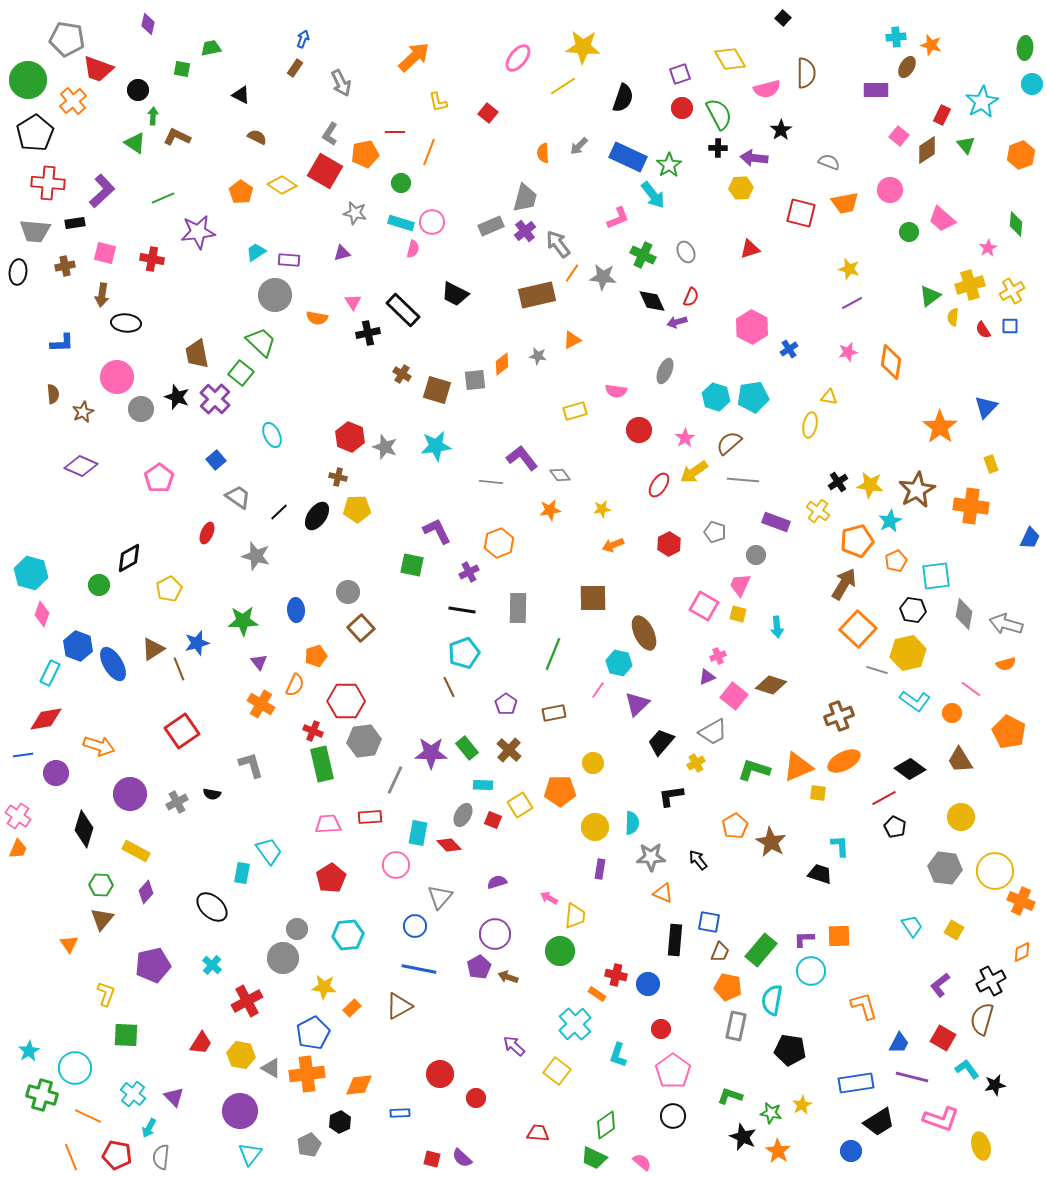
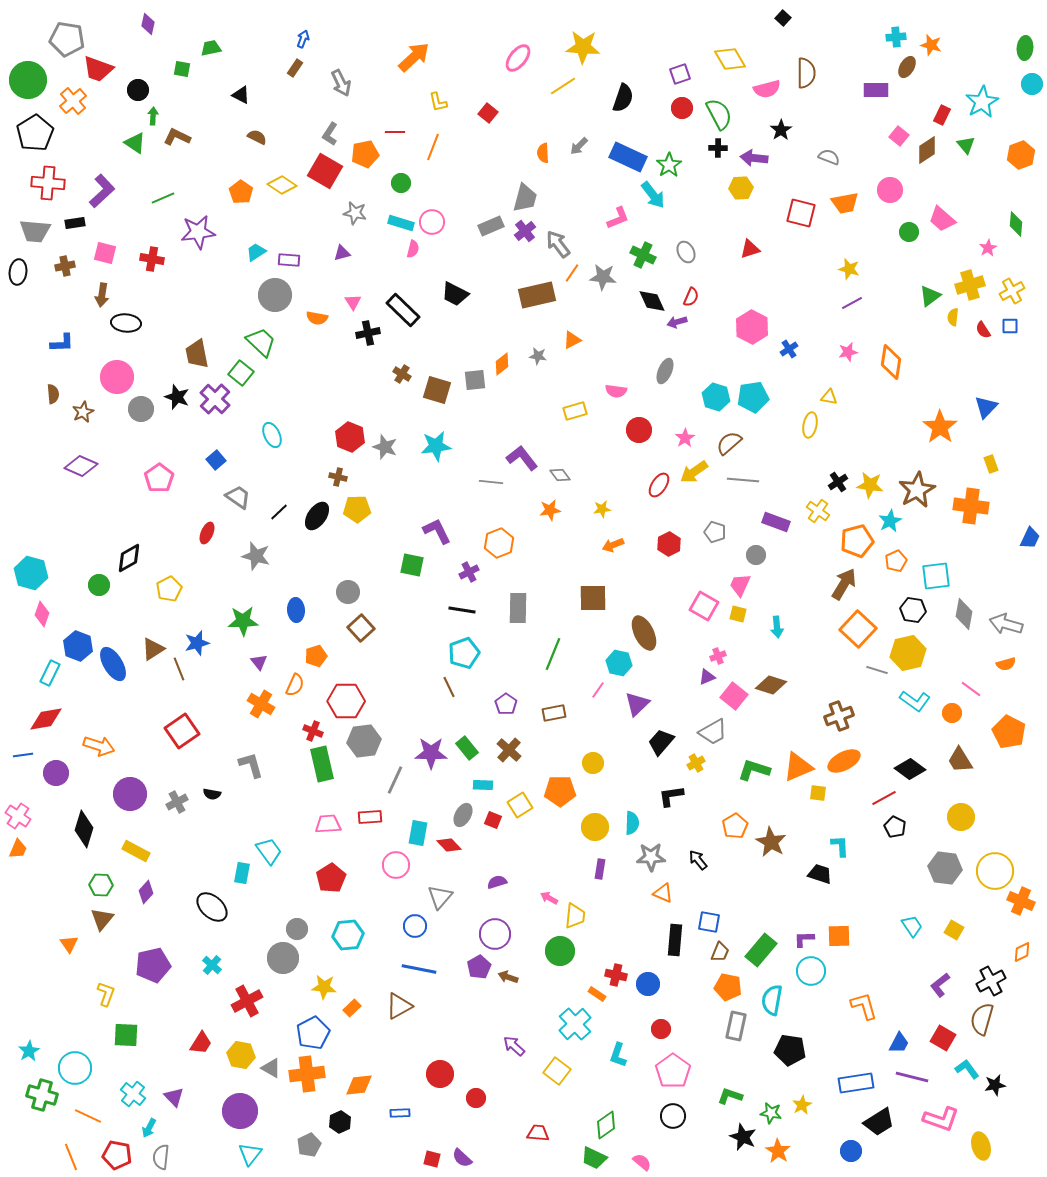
orange line at (429, 152): moved 4 px right, 5 px up
gray semicircle at (829, 162): moved 5 px up
